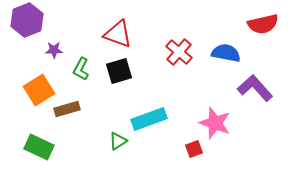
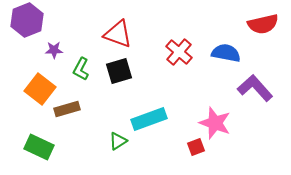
orange square: moved 1 px right, 1 px up; rotated 20 degrees counterclockwise
red square: moved 2 px right, 2 px up
